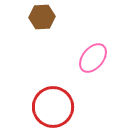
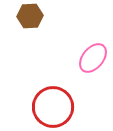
brown hexagon: moved 12 px left, 1 px up
